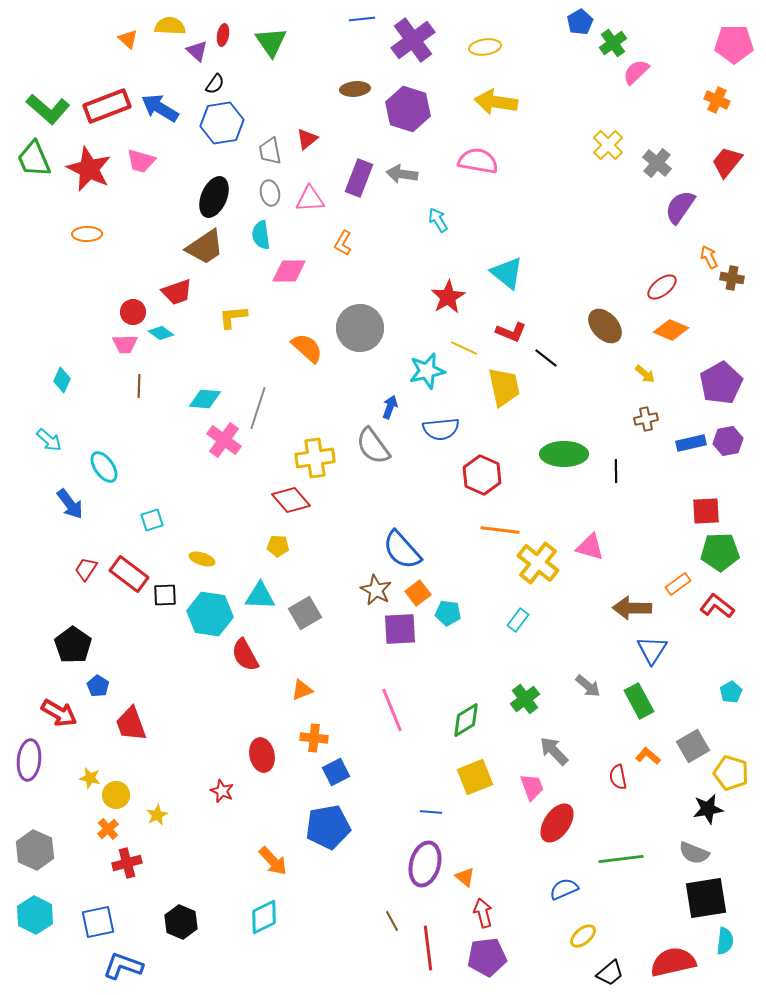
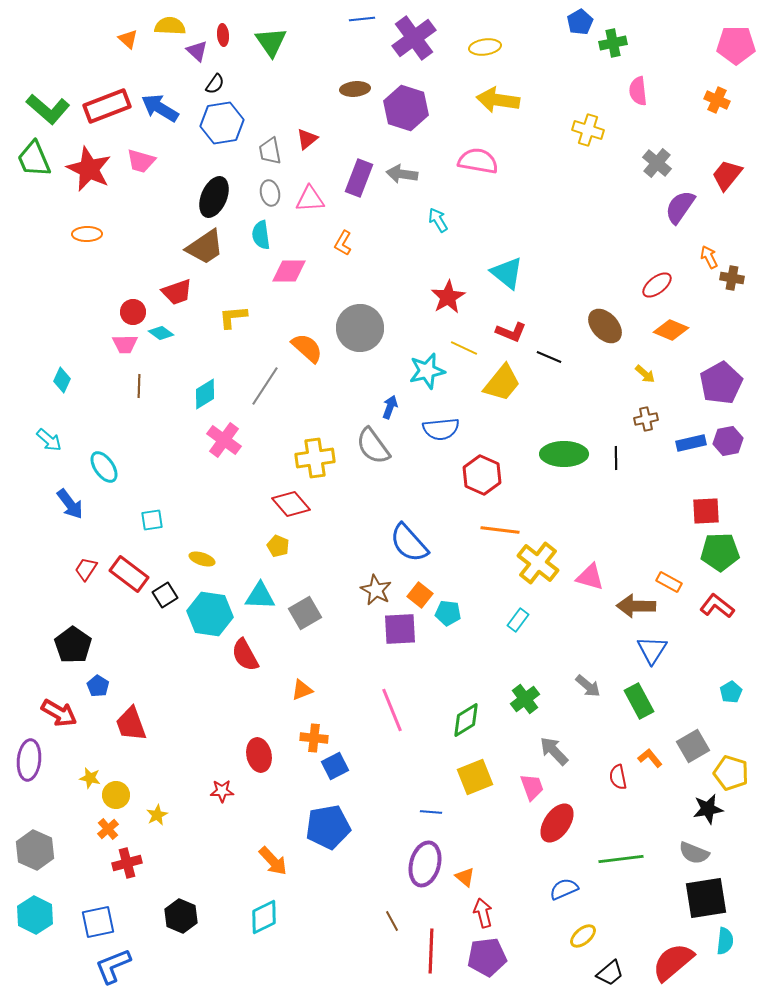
red ellipse at (223, 35): rotated 15 degrees counterclockwise
purple cross at (413, 40): moved 1 px right, 2 px up
green cross at (613, 43): rotated 24 degrees clockwise
pink pentagon at (734, 44): moved 2 px right, 1 px down
pink semicircle at (636, 72): moved 2 px right, 19 px down; rotated 52 degrees counterclockwise
yellow arrow at (496, 102): moved 2 px right, 2 px up
purple hexagon at (408, 109): moved 2 px left, 1 px up
yellow cross at (608, 145): moved 20 px left, 15 px up; rotated 28 degrees counterclockwise
red trapezoid at (727, 162): moved 13 px down
red ellipse at (662, 287): moved 5 px left, 2 px up
black line at (546, 358): moved 3 px right, 1 px up; rotated 15 degrees counterclockwise
yellow trapezoid at (504, 387): moved 2 px left, 4 px up; rotated 51 degrees clockwise
cyan diamond at (205, 399): moved 5 px up; rotated 36 degrees counterclockwise
gray line at (258, 408): moved 7 px right, 22 px up; rotated 15 degrees clockwise
black line at (616, 471): moved 13 px up
red diamond at (291, 500): moved 4 px down
cyan square at (152, 520): rotated 10 degrees clockwise
yellow pentagon at (278, 546): rotated 20 degrees clockwise
pink triangle at (590, 547): moved 30 px down
blue semicircle at (402, 550): moved 7 px right, 7 px up
orange rectangle at (678, 584): moved 9 px left, 2 px up; rotated 65 degrees clockwise
orange square at (418, 593): moved 2 px right, 2 px down; rotated 15 degrees counterclockwise
black square at (165, 595): rotated 30 degrees counterclockwise
brown arrow at (632, 608): moved 4 px right, 2 px up
red ellipse at (262, 755): moved 3 px left
orange L-shape at (648, 756): moved 2 px right, 2 px down; rotated 10 degrees clockwise
blue square at (336, 772): moved 1 px left, 6 px up
red star at (222, 791): rotated 25 degrees counterclockwise
black hexagon at (181, 922): moved 6 px up
red line at (428, 948): moved 3 px right, 3 px down; rotated 9 degrees clockwise
red semicircle at (673, 962): rotated 27 degrees counterclockwise
blue L-shape at (123, 966): moved 10 px left; rotated 42 degrees counterclockwise
